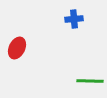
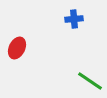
green line: rotated 32 degrees clockwise
